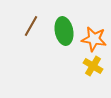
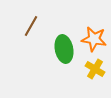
green ellipse: moved 18 px down
yellow cross: moved 2 px right, 3 px down
